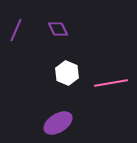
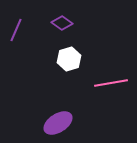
purple diamond: moved 4 px right, 6 px up; rotated 30 degrees counterclockwise
white hexagon: moved 2 px right, 14 px up; rotated 20 degrees clockwise
